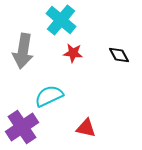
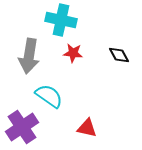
cyan cross: rotated 28 degrees counterclockwise
gray arrow: moved 6 px right, 5 px down
cyan semicircle: rotated 60 degrees clockwise
red triangle: moved 1 px right
